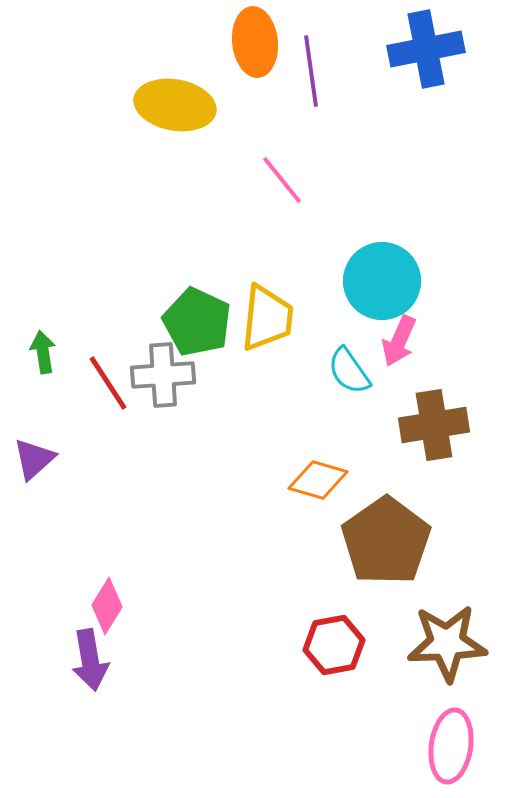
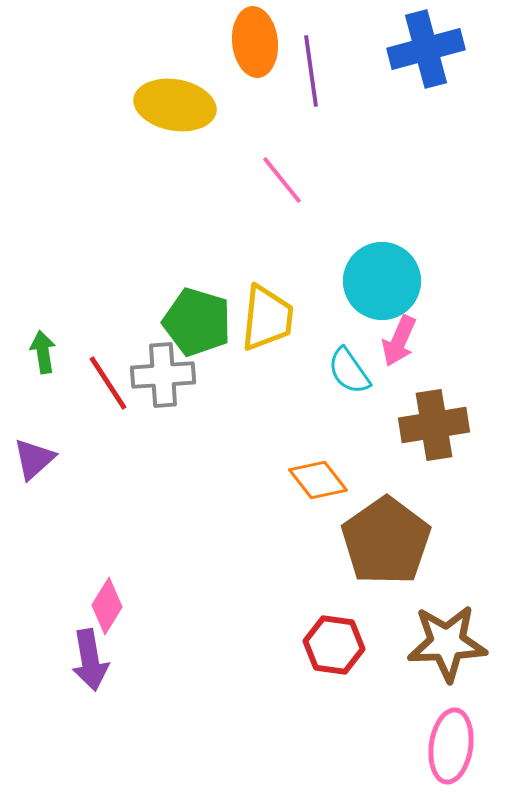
blue cross: rotated 4 degrees counterclockwise
green pentagon: rotated 8 degrees counterclockwise
orange diamond: rotated 36 degrees clockwise
red hexagon: rotated 18 degrees clockwise
